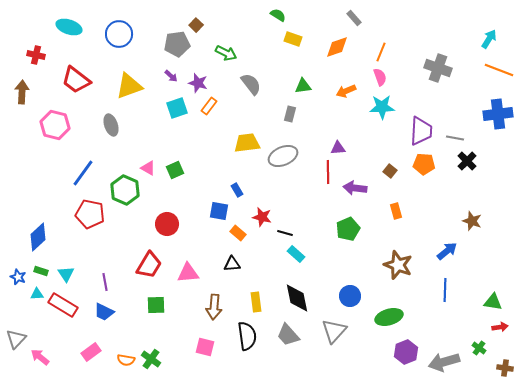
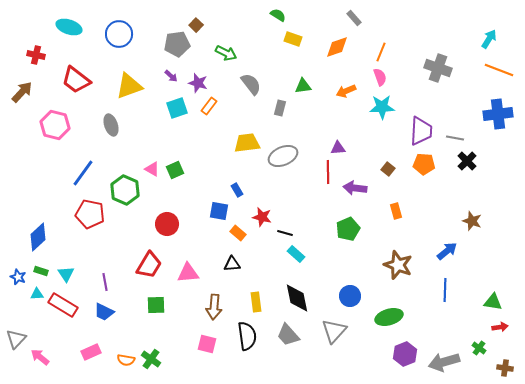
brown arrow at (22, 92): rotated 40 degrees clockwise
gray rectangle at (290, 114): moved 10 px left, 6 px up
pink triangle at (148, 168): moved 4 px right, 1 px down
brown square at (390, 171): moved 2 px left, 2 px up
pink square at (205, 347): moved 2 px right, 3 px up
pink rectangle at (91, 352): rotated 12 degrees clockwise
purple hexagon at (406, 352): moved 1 px left, 2 px down
